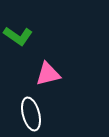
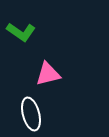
green L-shape: moved 3 px right, 4 px up
